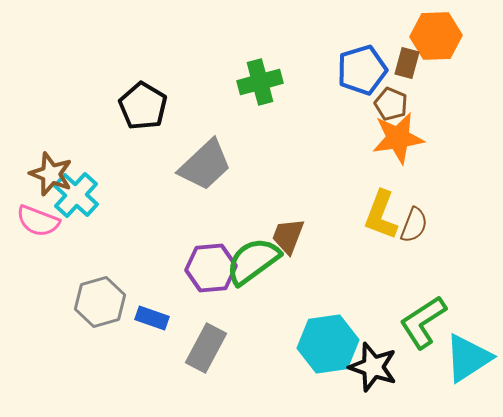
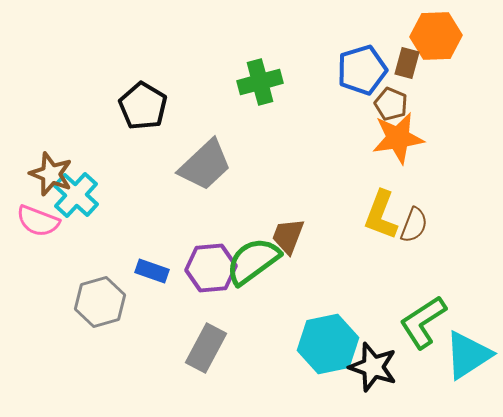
blue rectangle: moved 47 px up
cyan hexagon: rotated 4 degrees counterclockwise
cyan triangle: moved 3 px up
